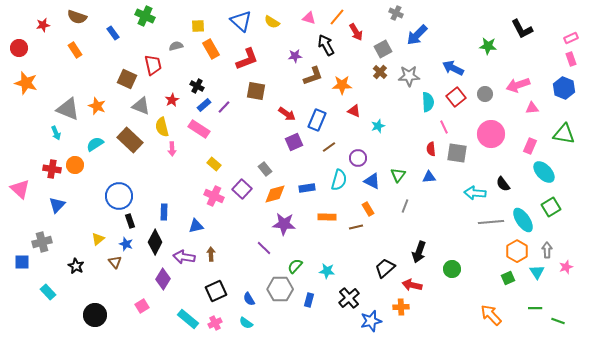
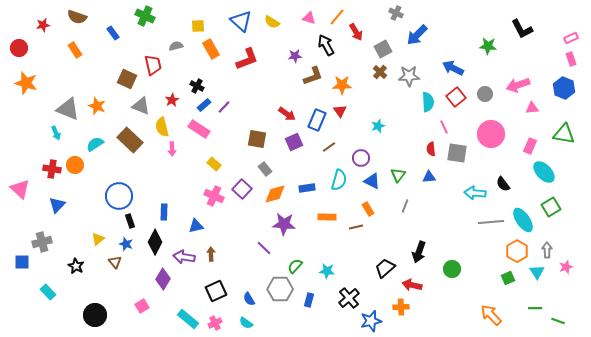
brown square at (256, 91): moved 1 px right, 48 px down
red triangle at (354, 111): moved 14 px left; rotated 32 degrees clockwise
purple circle at (358, 158): moved 3 px right
